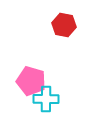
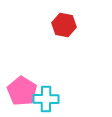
pink pentagon: moved 9 px left, 10 px down; rotated 16 degrees clockwise
